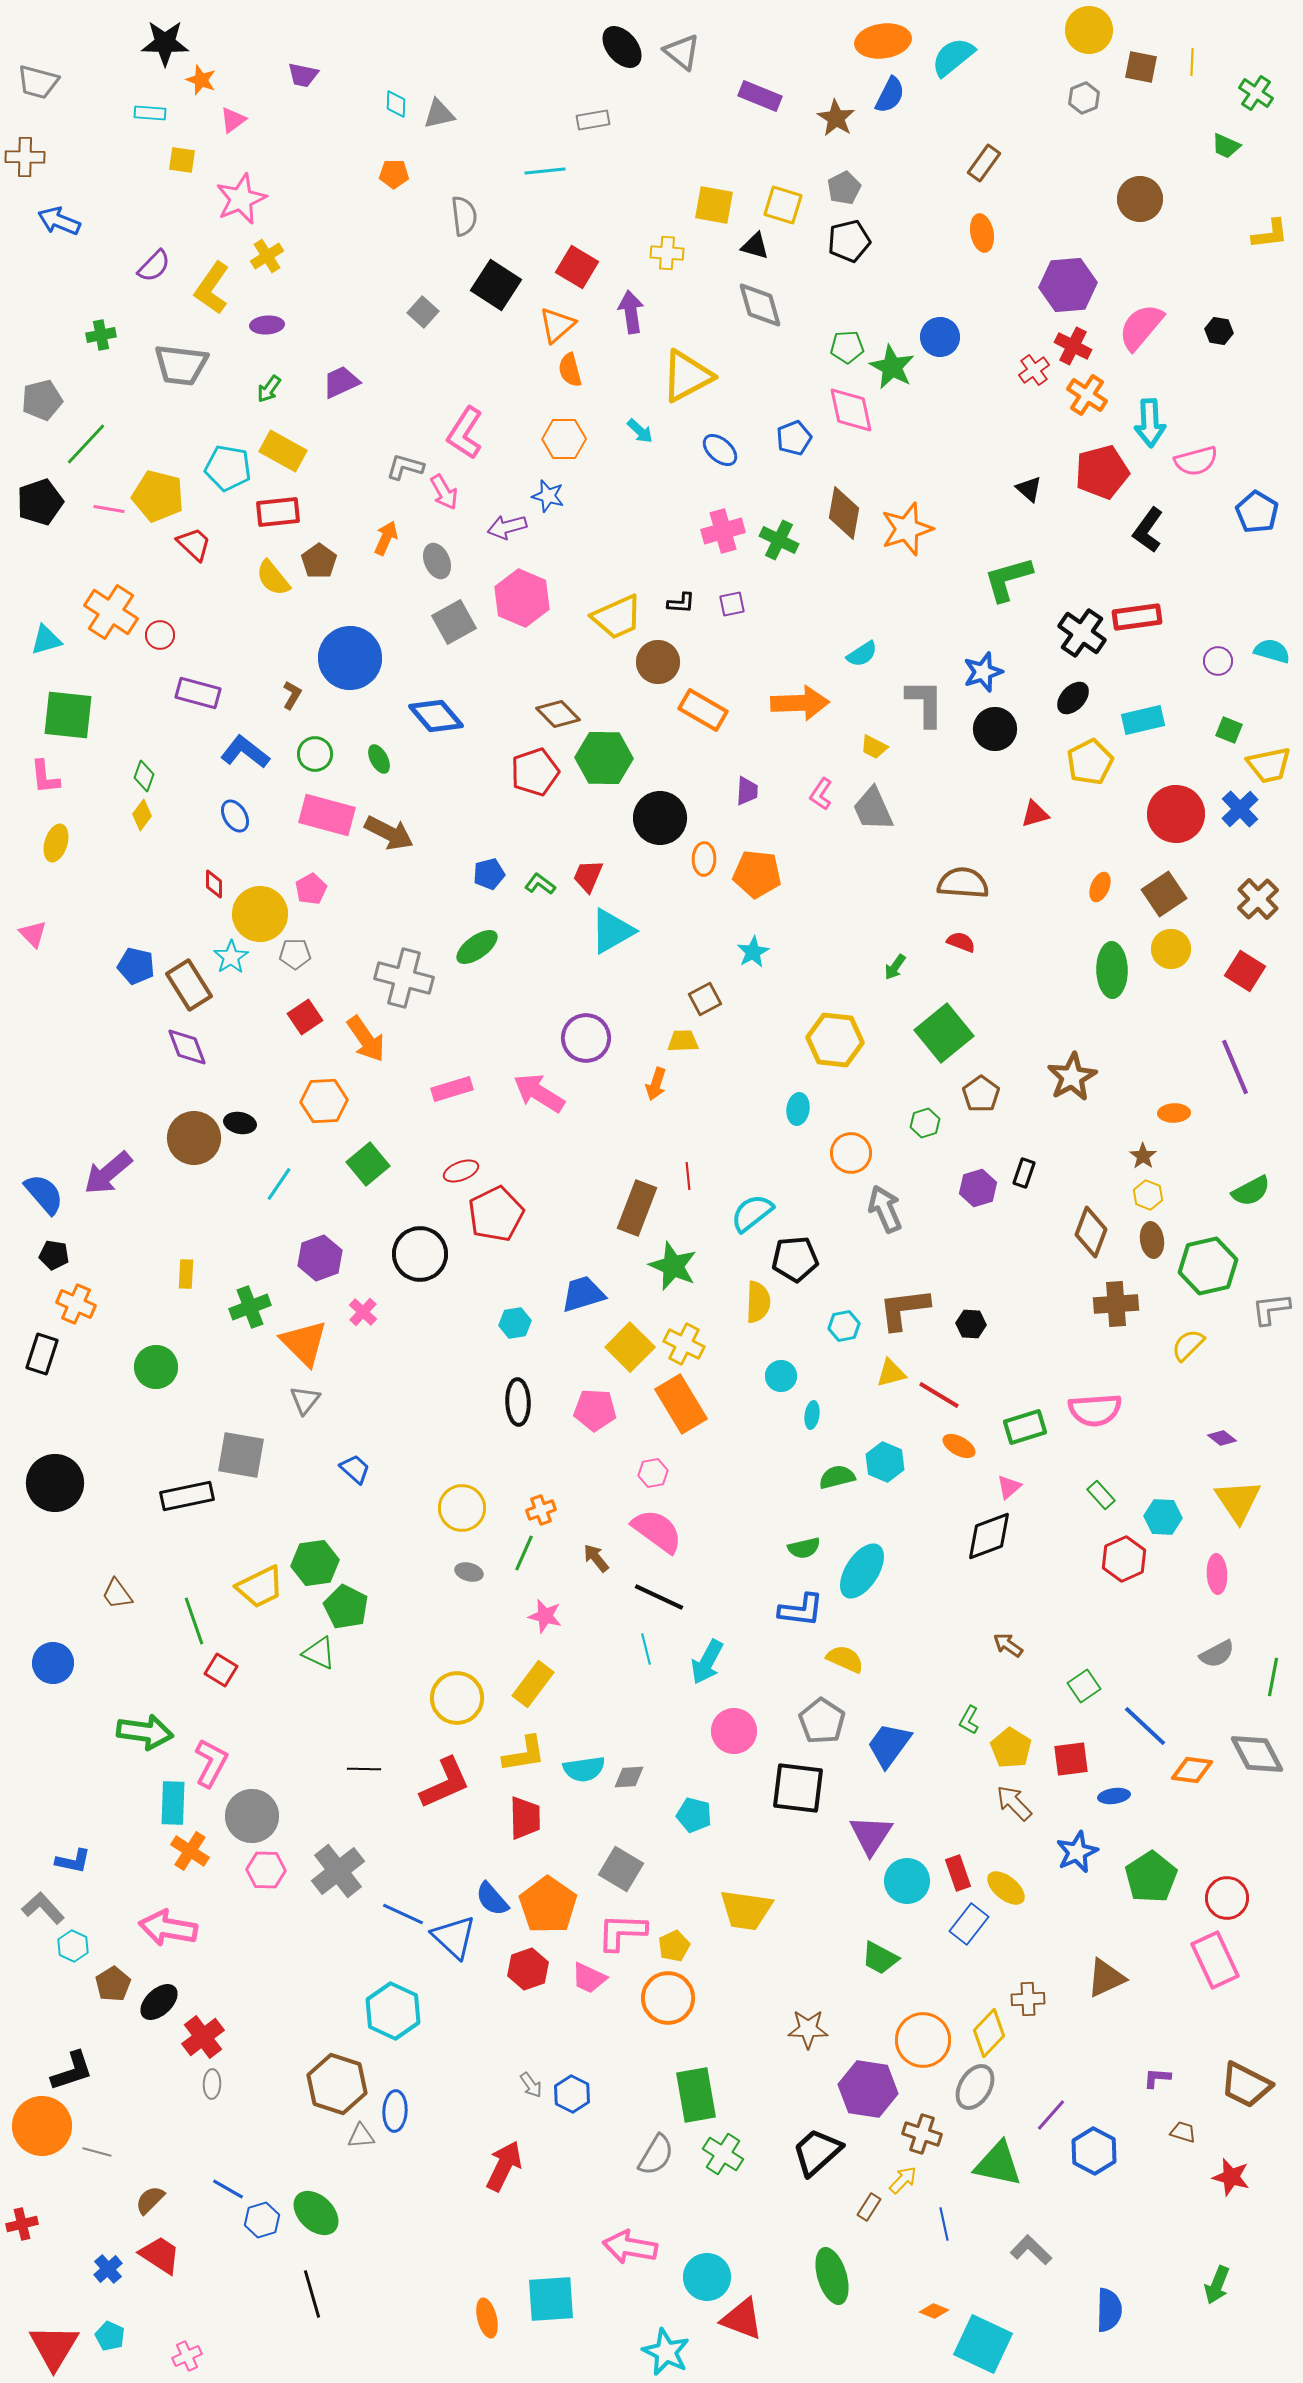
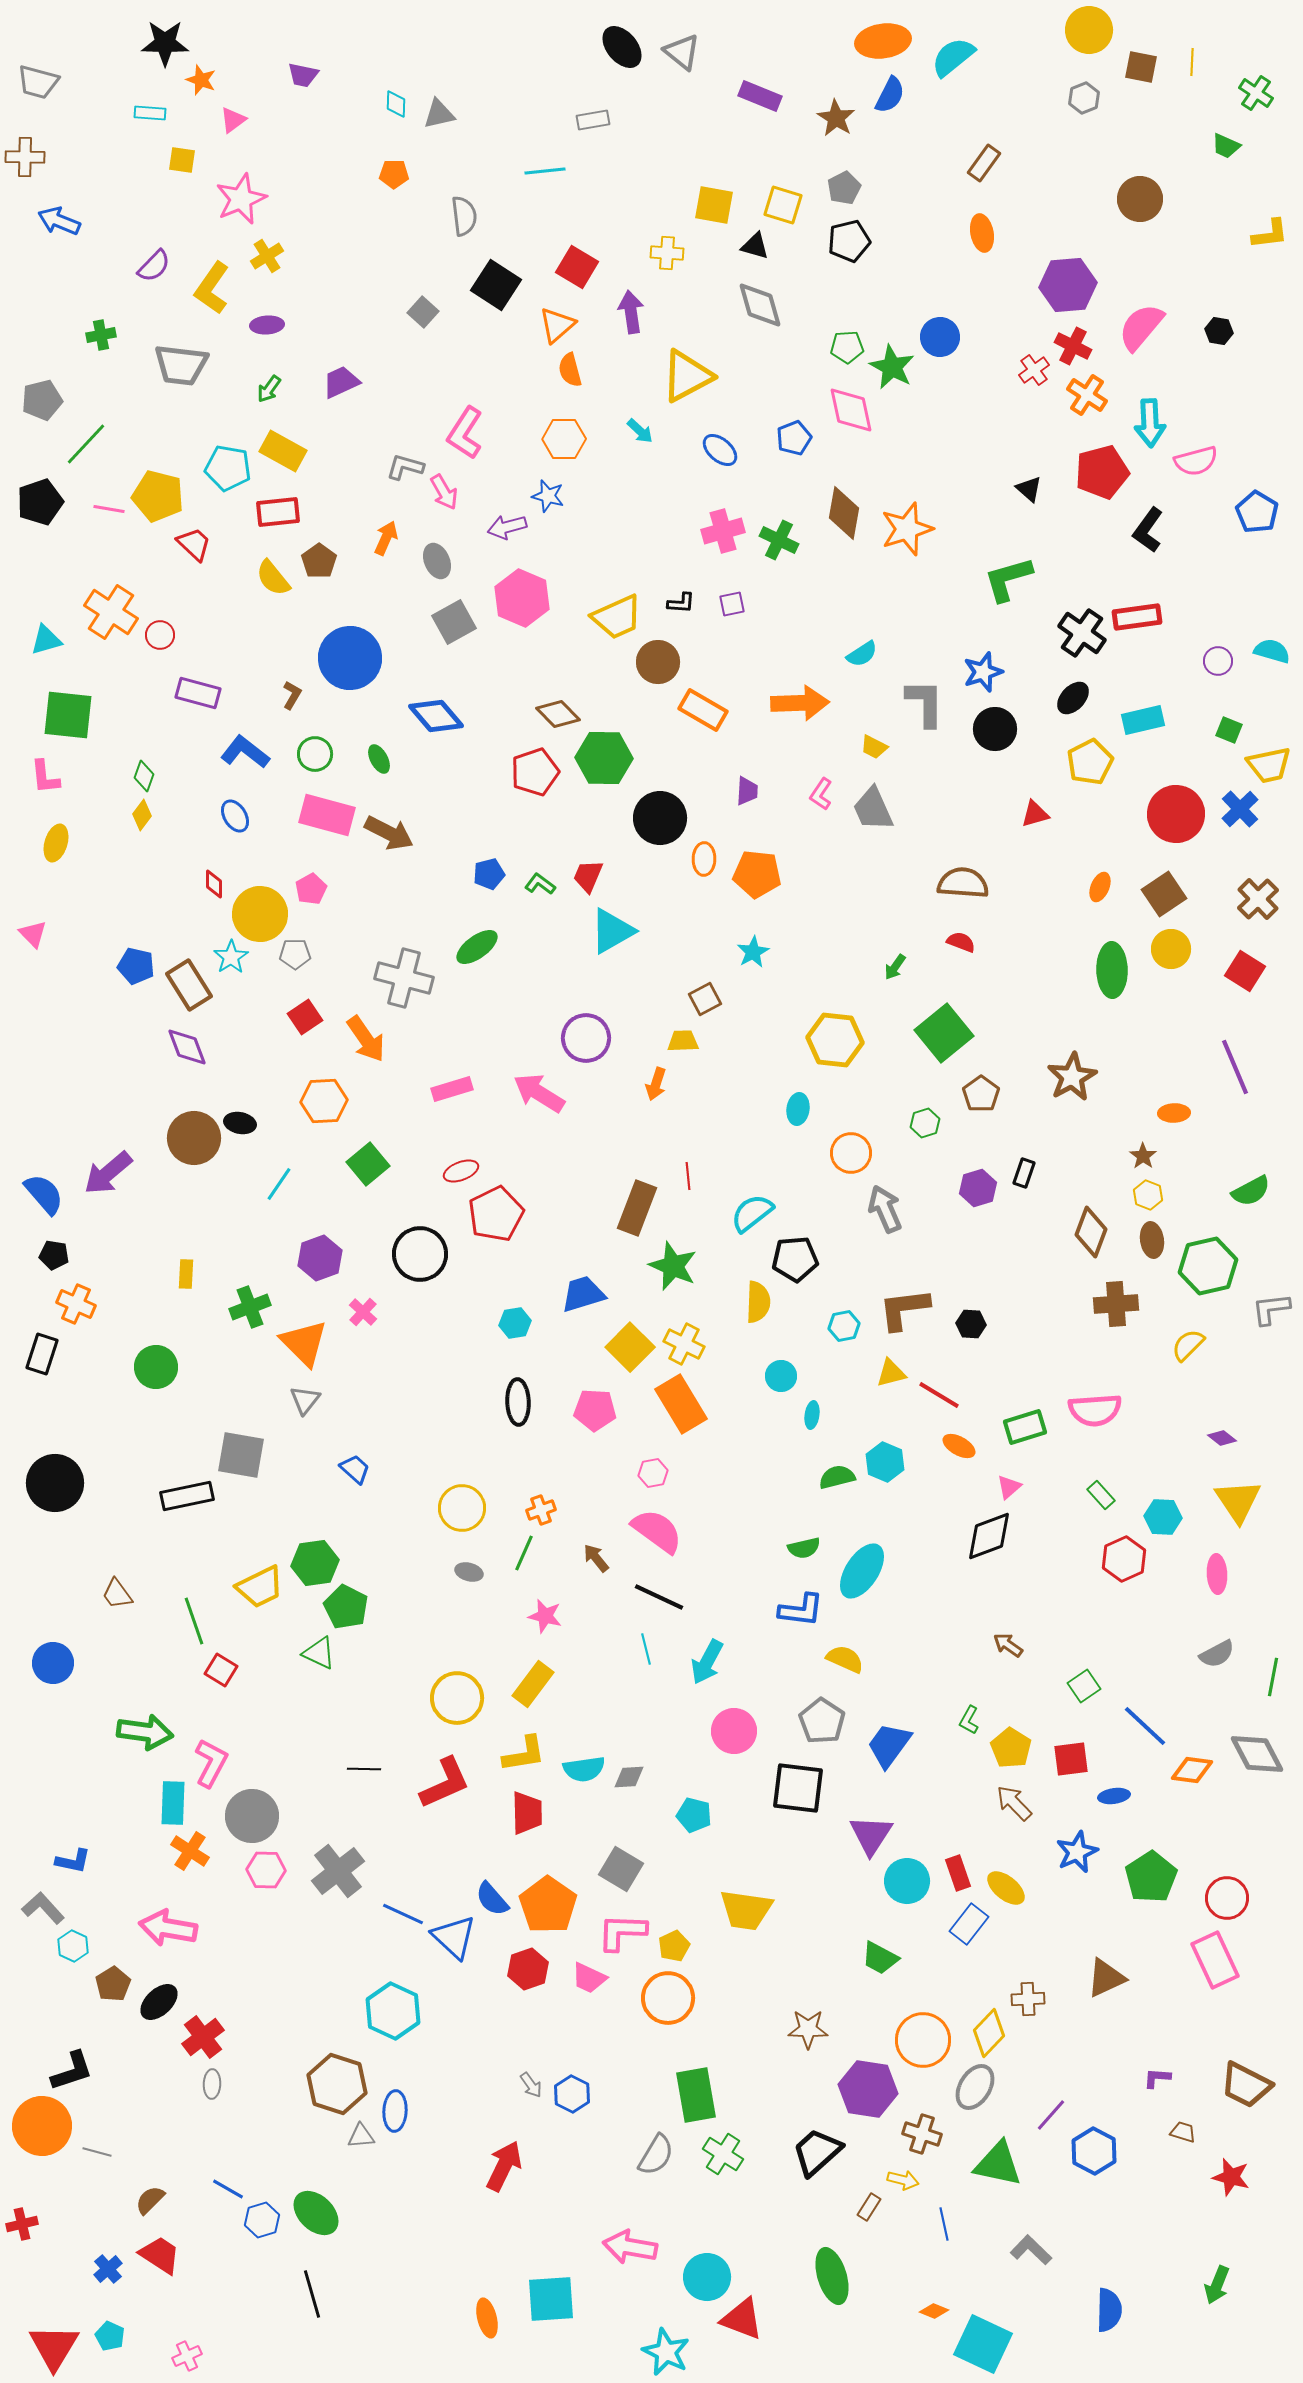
red trapezoid at (525, 1818): moved 2 px right, 5 px up
yellow arrow at (903, 2180): rotated 60 degrees clockwise
